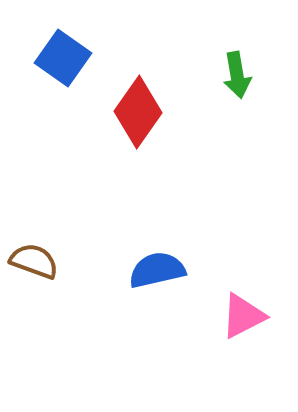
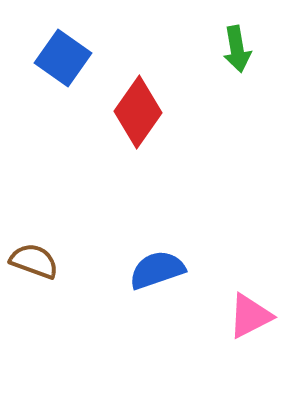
green arrow: moved 26 px up
blue semicircle: rotated 6 degrees counterclockwise
pink triangle: moved 7 px right
